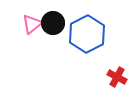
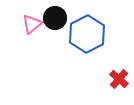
black circle: moved 2 px right, 5 px up
red cross: moved 2 px right, 2 px down; rotated 12 degrees clockwise
